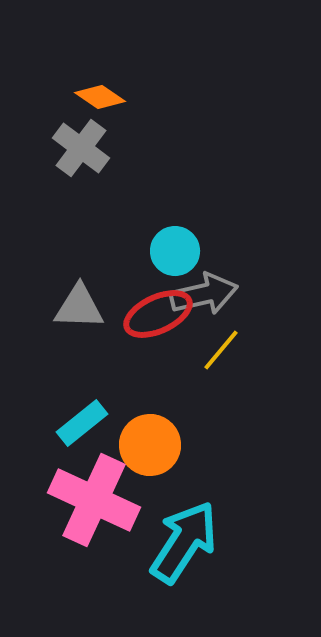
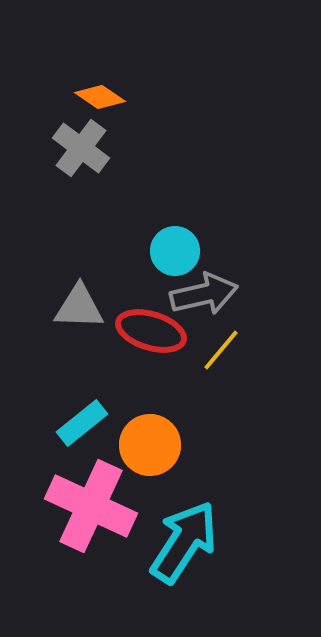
red ellipse: moved 7 px left, 17 px down; rotated 42 degrees clockwise
pink cross: moved 3 px left, 6 px down
